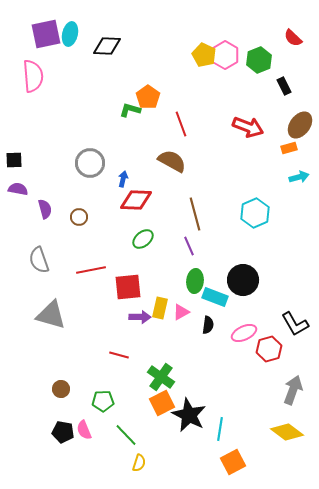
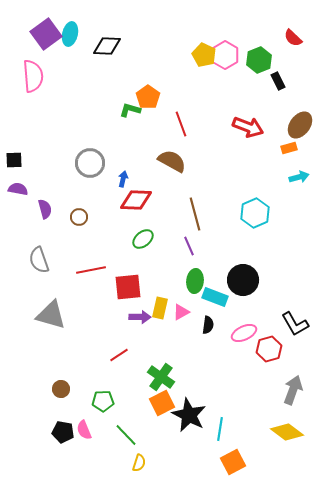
purple square at (46, 34): rotated 24 degrees counterclockwise
black rectangle at (284, 86): moved 6 px left, 5 px up
red line at (119, 355): rotated 48 degrees counterclockwise
